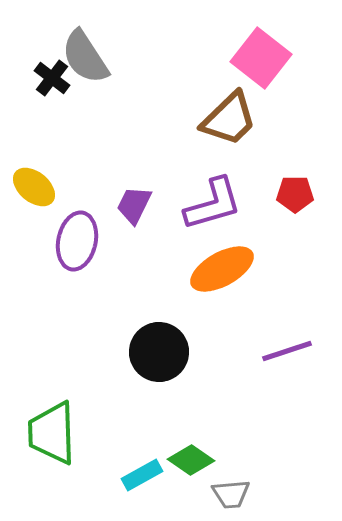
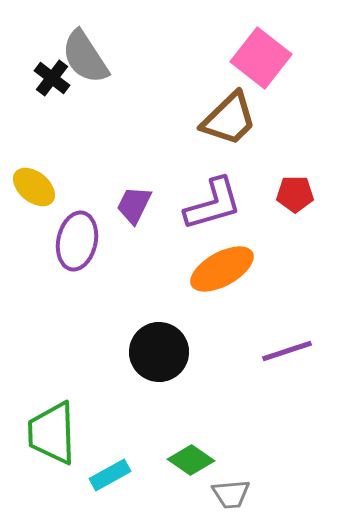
cyan rectangle: moved 32 px left
